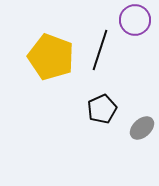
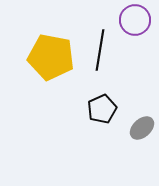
black line: rotated 9 degrees counterclockwise
yellow pentagon: rotated 9 degrees counterclockwise
